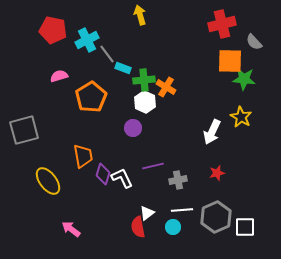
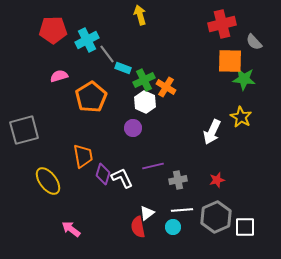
red pentagon: rotated 12 degrees counterclockwise
green cross: rotated 20 degrees counterclockwise
red star: moved 7 px down
